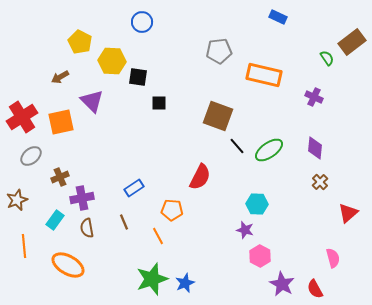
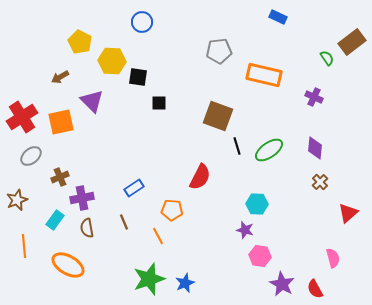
black line at (237, 146): rotated 24 degrees clockwise
pink hexagon at (260, 256): rotated 20 degrees counterclockwise
green star at (152, 279): moved 3 px left
